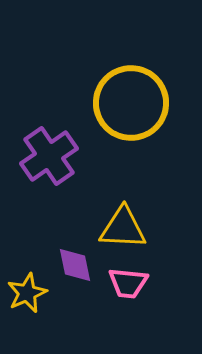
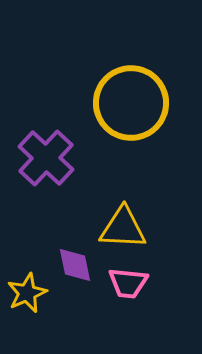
purple cross: moved 3 px left, 2 px down; rotated 12 degrees counterclockwise
